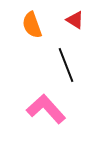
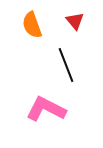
red triangle: moved 1 px down; rotated 18 degrees clockwise
pink L-shape: rotated 21 degrees counterclockwise
